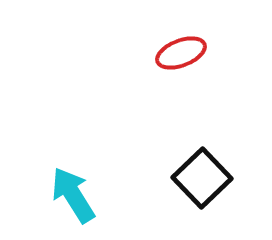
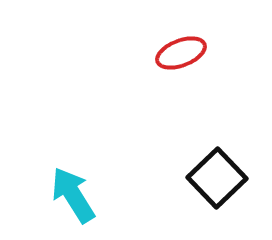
black square: moved 15 px right
